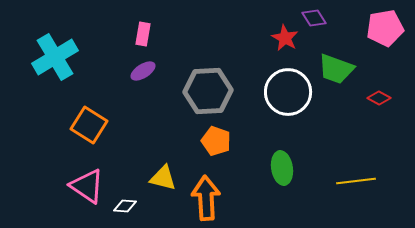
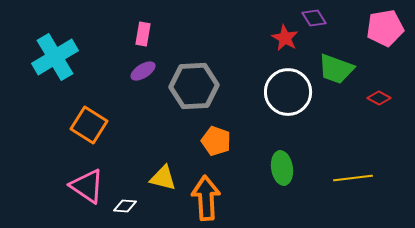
gray hexagon: moved 14 px left, 5 px up
yellow line: moved 3 px left, 3 px up
